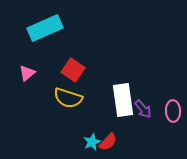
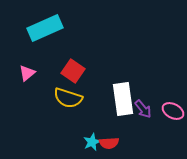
red square: moved 1 px down
white rectangle: moved 1 px up
pink ellipse: rotated 60 degrees counterclockwise
red semicircle: moved 1 px right, 1 px down; rotated 42 degrees clockwise
